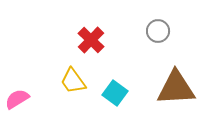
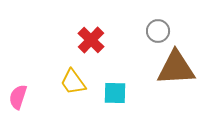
yellow trapezoid: moved 1 px down
brown triangle: moved 20 px up
cyan square: rotated 35 degrees counterclockwise
pink semicircle: moved 1 px right, 2 px up; rotated 40 degrees counterclockwise
